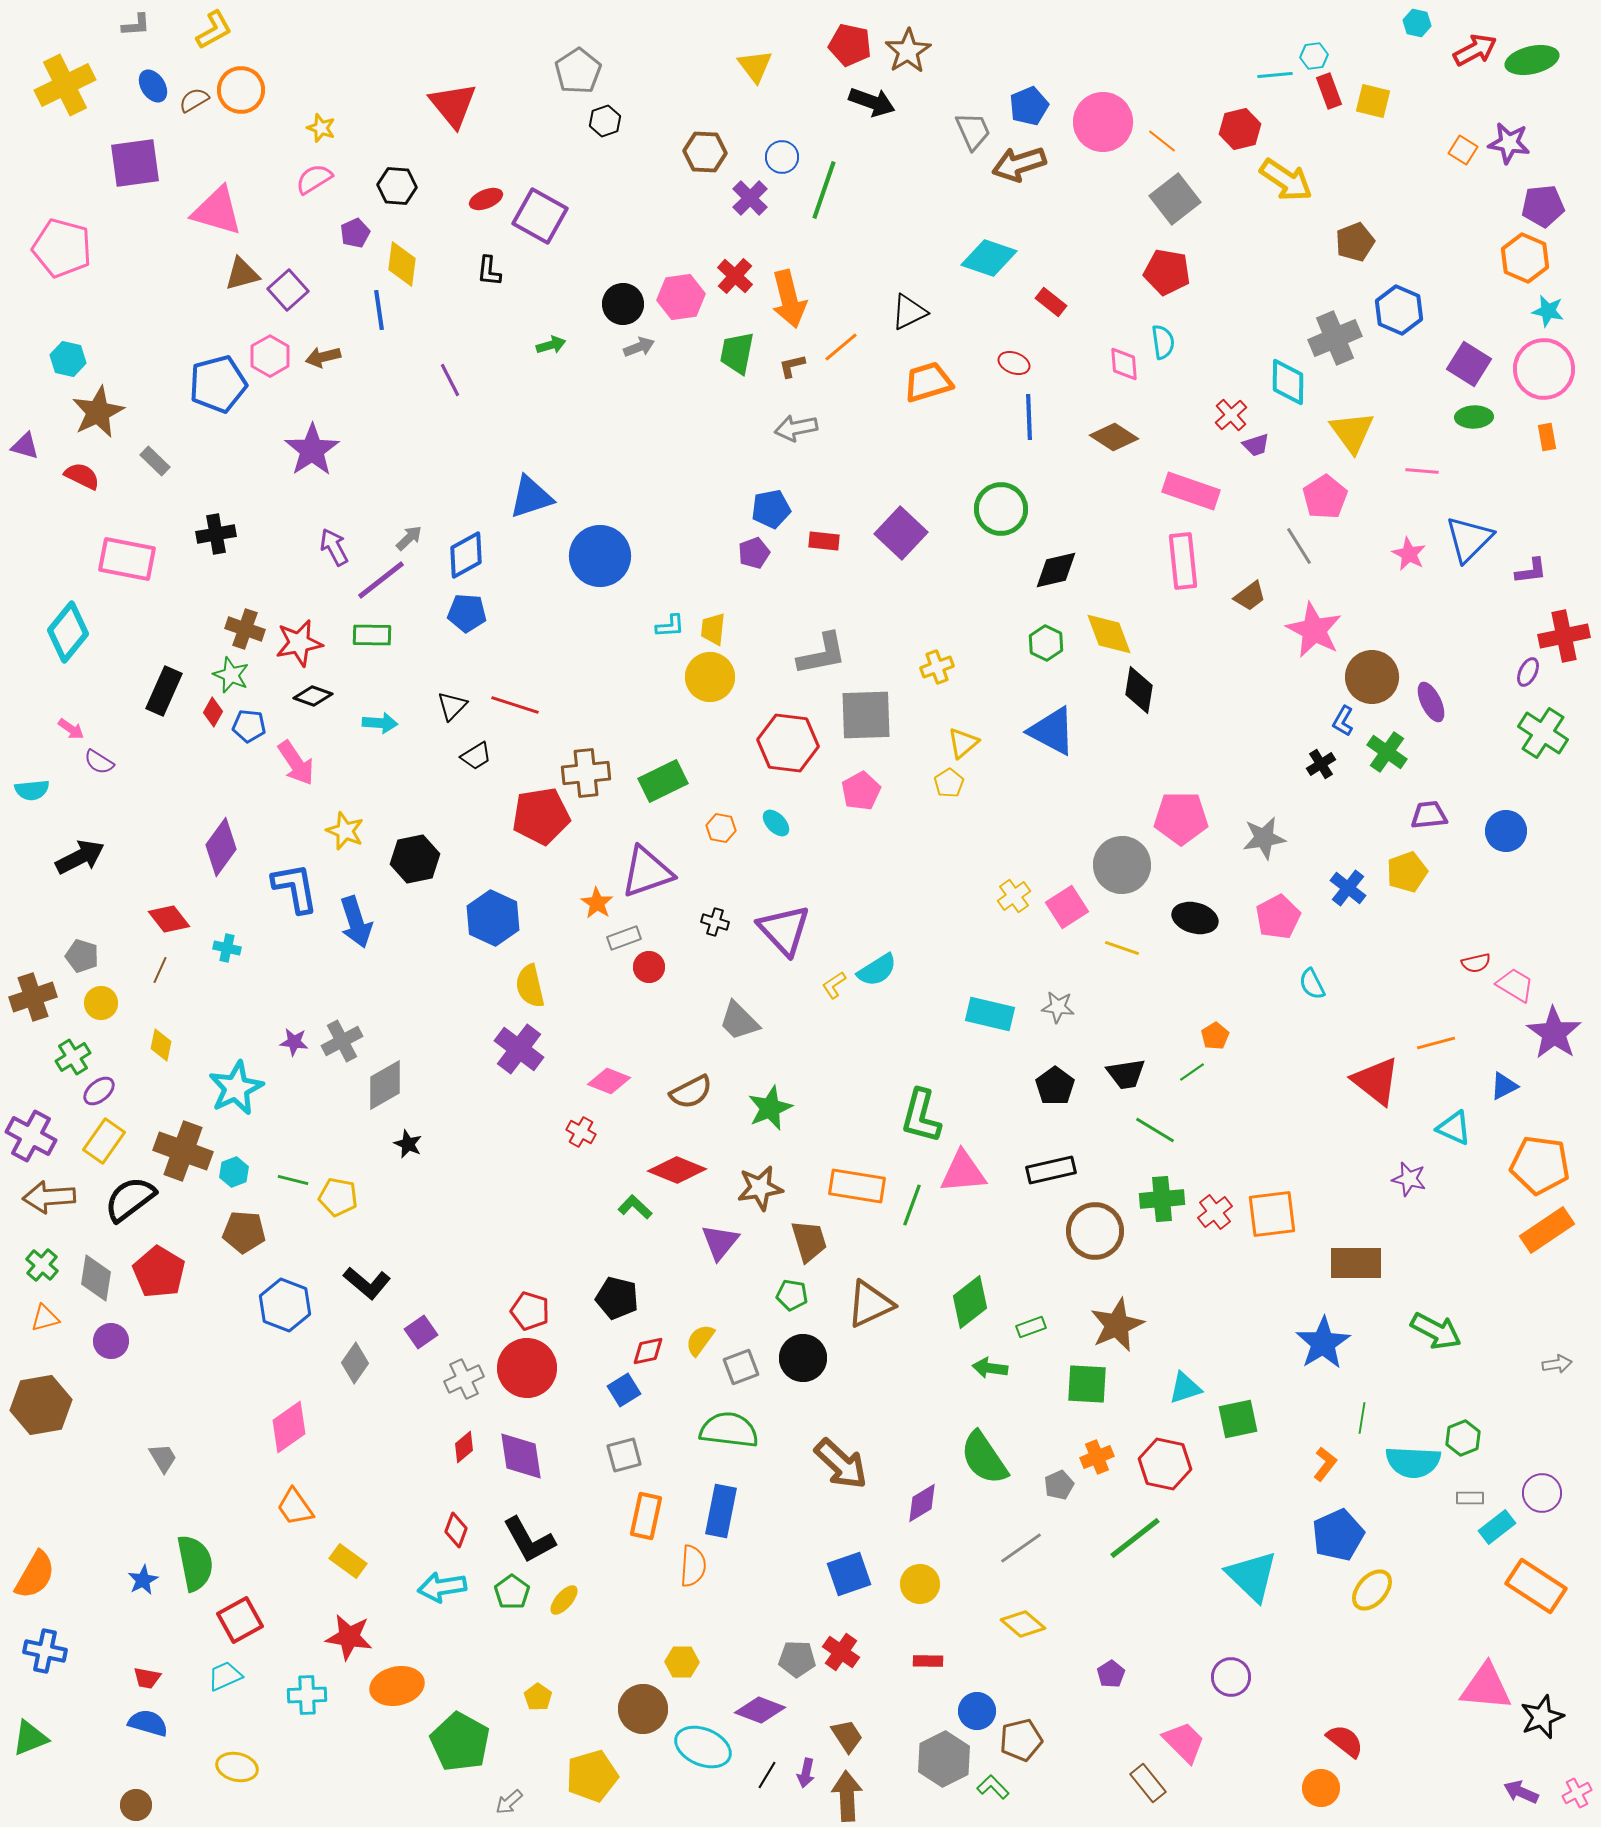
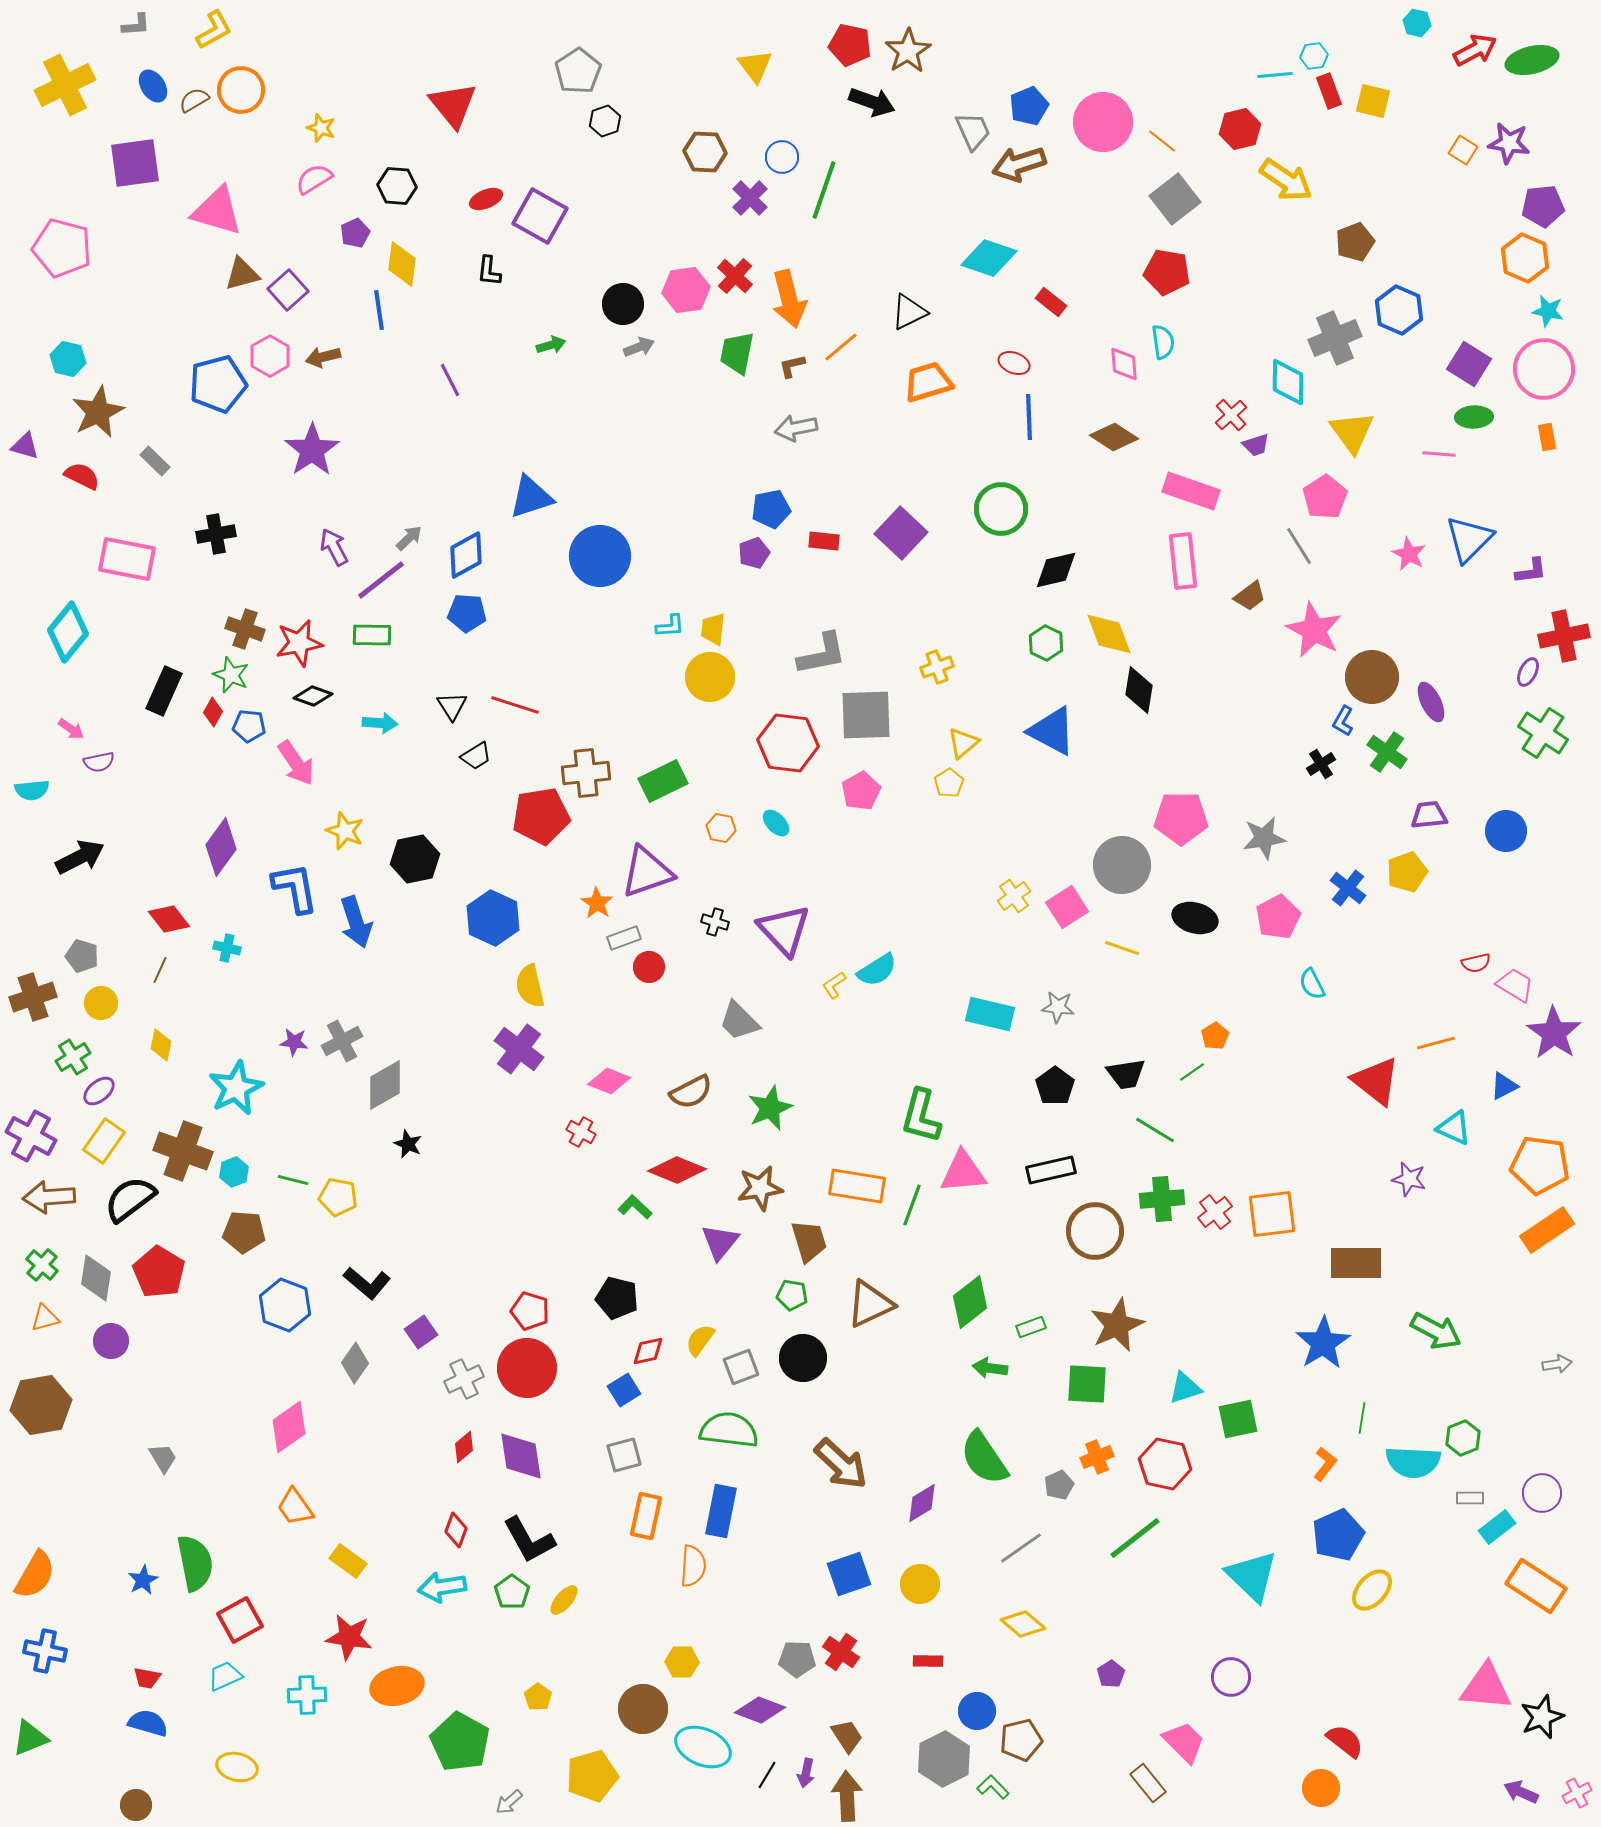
pink hexagon at (681, 297): moved 5 px right, 7 px up
pink line at (1422, 471): moved 17 px right, 17 px up
black triangle at (452, 706): rotated 16 degrees counterclockwise
purple semicircle at (99, 762): rotated 44 degrees counterclockwise
